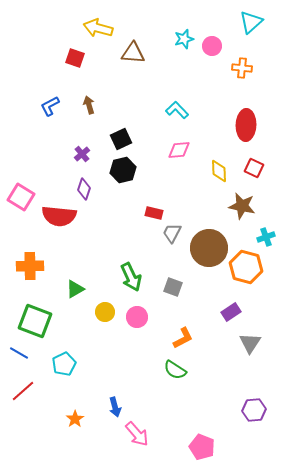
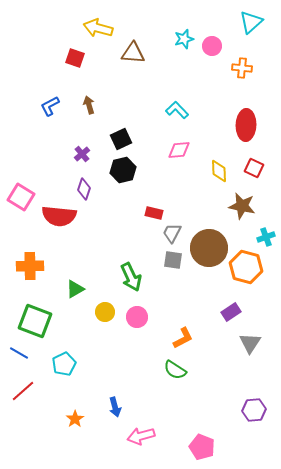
gray square at (173, 287): moved 27 px up; rotated 12 degrees counterclockwise
pink arrow at (137, 434): moved 4 px right, 2 px down; rotated 116 degrees clockwise
